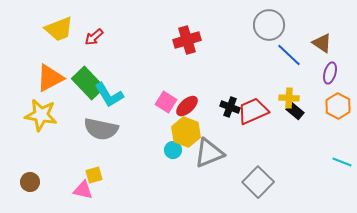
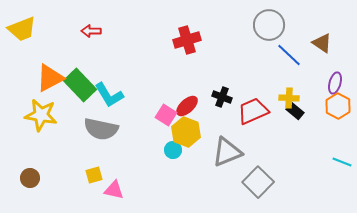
yellow trapezoid: moved 37 px left
red arrow: moved 3 px left, 6 px up; rotated 42 degrees clockwise
purple ellipse: moved 5 px right, 10 px down
green rectangle: moved 8 px left, 2 px down
pink square: moved 13 px down
black cross: moved 8 px left, 10 px up
gray triangle: moved 18 px right, 1 px up
brown circle: moved 4 px up
pink triangle: moved 31 px right
